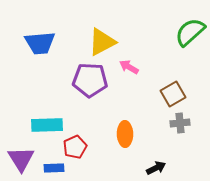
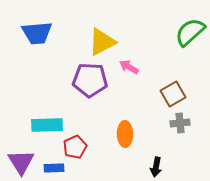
blue trapezoid: moved 3 px left, 10 px up
purple triangle: moved 3 px down
black arrow: moved 1 px up; rotated 126 degrees clockwise
